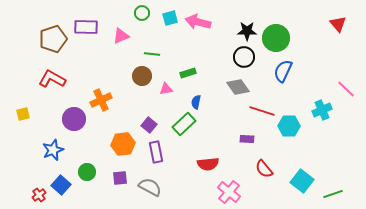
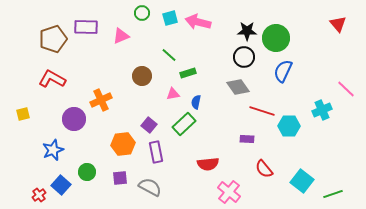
green line at (152, 54): moved 17 px right, 1 px down; rotated 35 degrees clockwise
pink triangle at (166, 89): moved 7 px right, 5 px down
